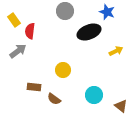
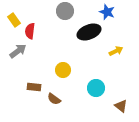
cyan circle: moved 2 px right, 7 px up
